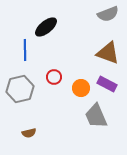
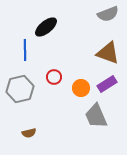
purple rectangle: rotated 60 degrees counterclockwise
